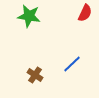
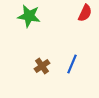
blue line: rotated 24 degrees counterclockwise
brown cross: moved 7 px right, 9 px up; rotated 21 degrees clockwise
